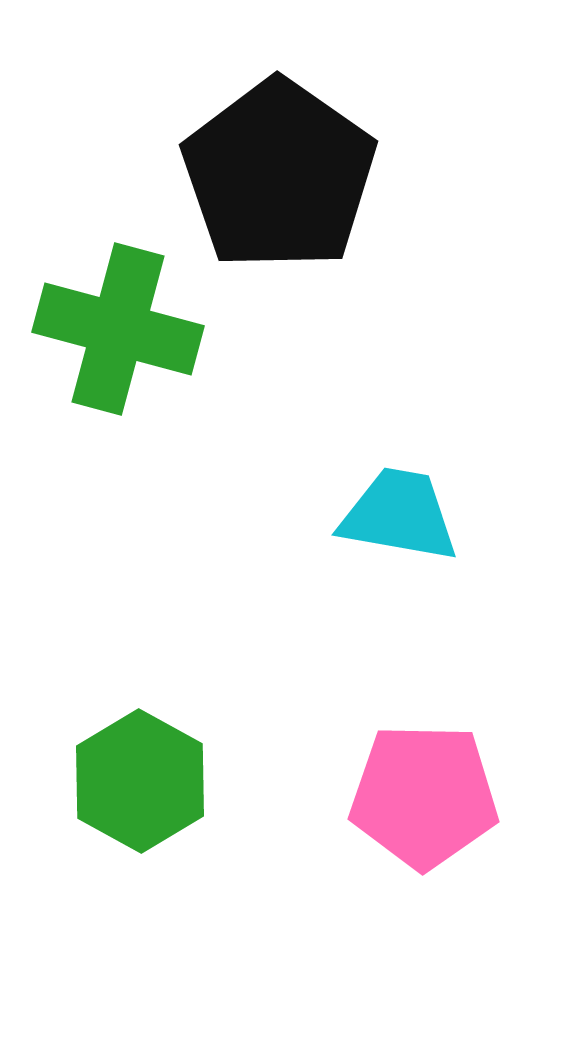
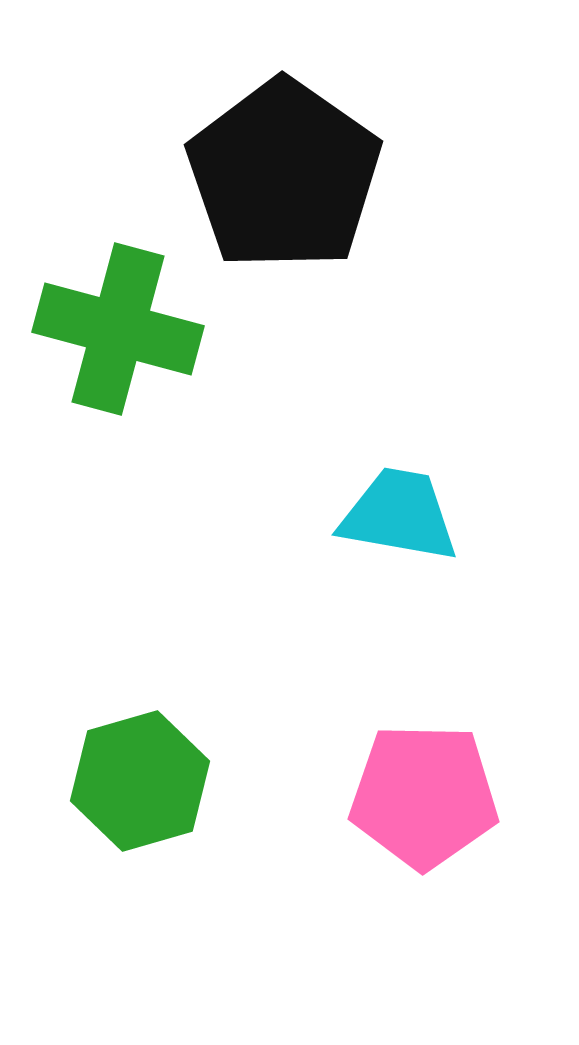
black pentagon: moved 5 px right
green hexagon: rotated 15 degrees clockwise
